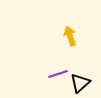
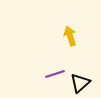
purple line: moved 3 px left
